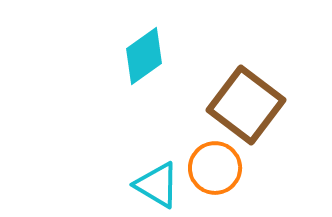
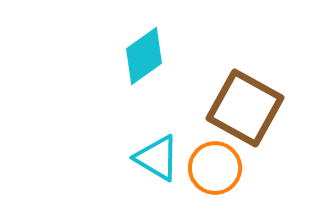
brown square: moved 1 px left, 3 px down; rotated 8 degrees counterclockwise
cyan triangle: moved 27 px up
